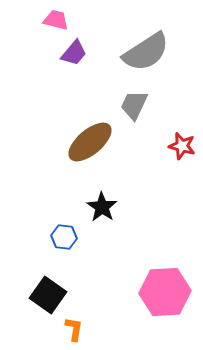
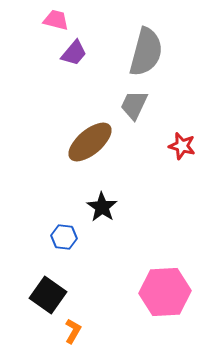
gray semicircle: rotated 42 degrees counterclockwise
orange L-shape: moved 1 px left, 2 px down; rotated 20 degrees clockwise
